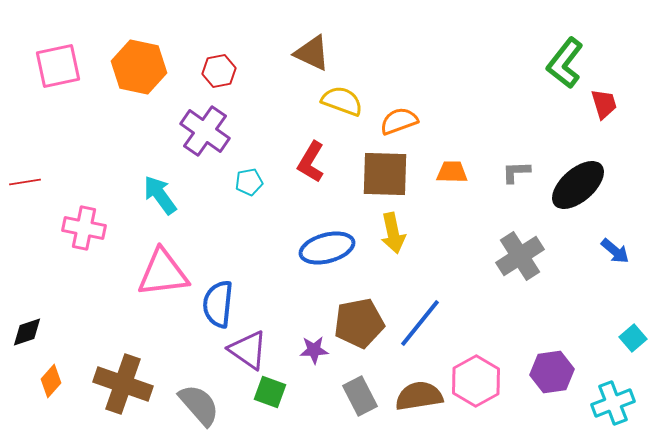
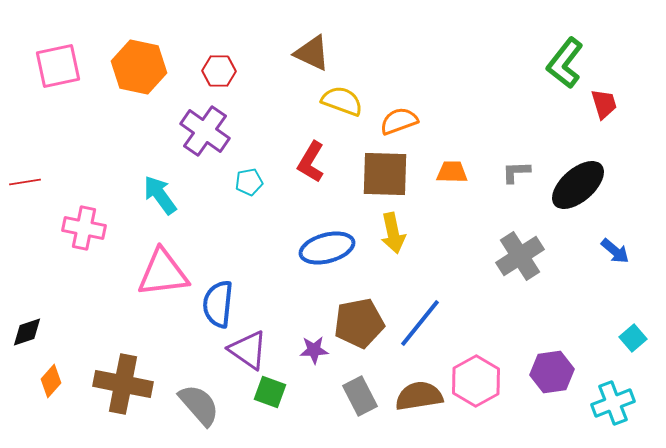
red hexagon: rotated 12 degrees clockwise
brown cross: rotated 8 degrees counterclockwise
